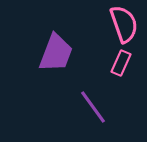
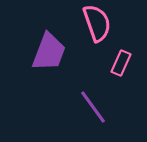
pink semicircle: moved 27 px left, 1 px up
purple trapezoid: moved 7 px left, 1 px up
